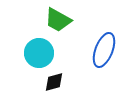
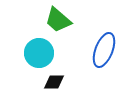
green trapezoid: rotated 12 degrees clockwise
black diamond: rotated 15 degrees clockwise
